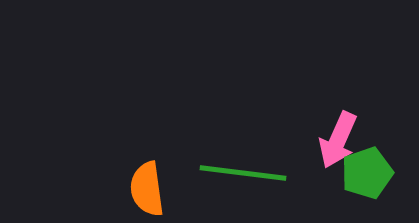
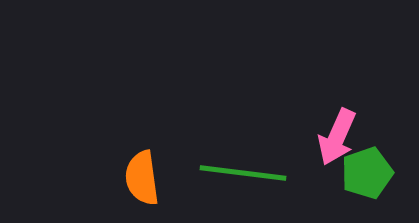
pink arrow: moved 1 px left, 3 px up
orange semicircle: moved 5 px left, 11 px up
